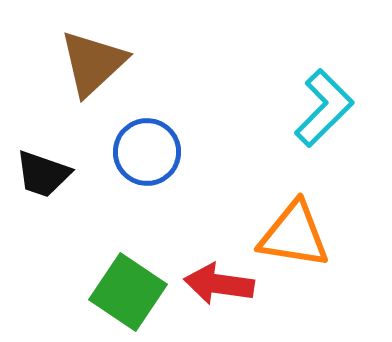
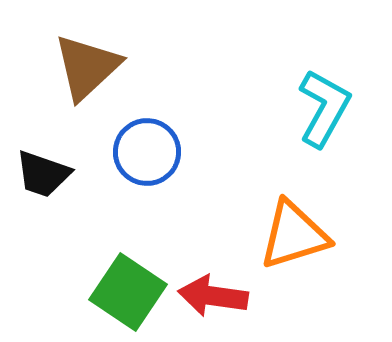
brown triangle: moved 6 px left, 4 px down
cyan L-shape: rotated 16 degrees counterclockwise
orange triangle: rotated 26 degrees counterclockwise
red arrow: moved 6 px left, 12 px down
